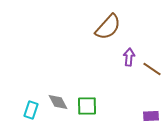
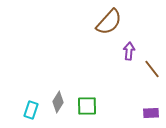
brown semicircle: moved 1 px right, 5 px up
purple arrow: moved 6 px up
brown line: rotated 18 degrees clockwise
gray diamond: rotated 60 degrees clockwise
purple rectangle: moved 3 px up
